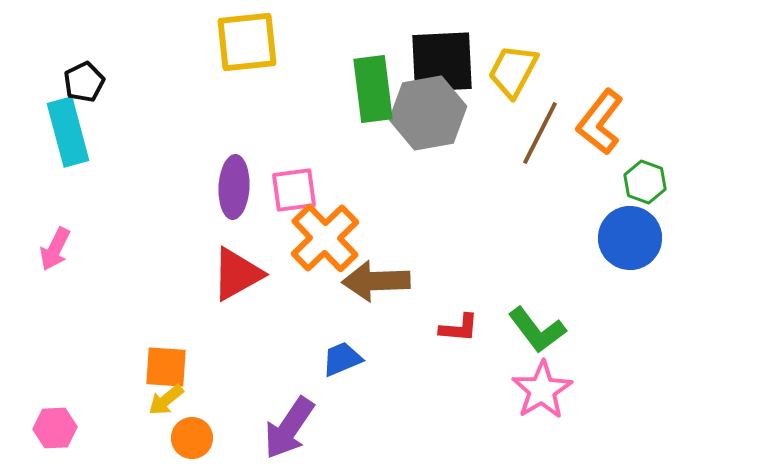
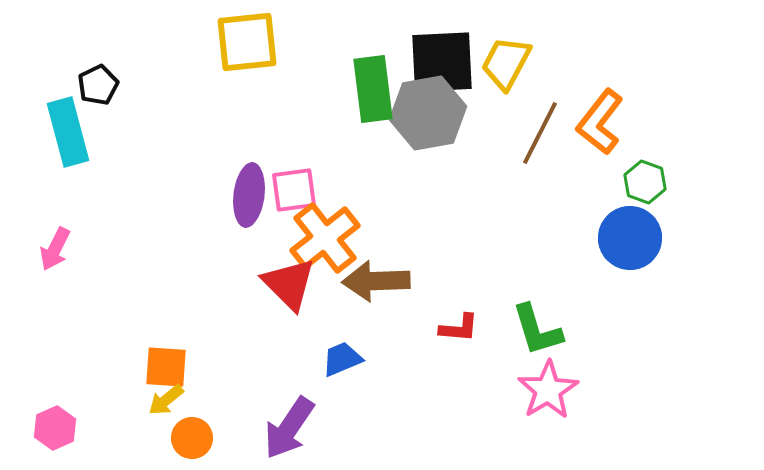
yellow trapezoid: moved 7 px left, 8 px up
black pentagon: moved 14 px right, 3 px down
purple ellipse: moved 15 px right, 8 px down; rotated 4 degrees clockwise
orange cross: rotated 6 degrees clockwise
red triangle: moved 52 px right, 10 px down; rotated 46 degrees counterclockwise
green L-shape: rotated 20 degrees clockwise
pink star: moved 6 px right
pink hexagon: rotated 21 degrees counterclockwise
